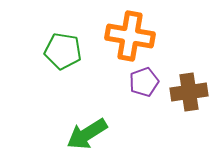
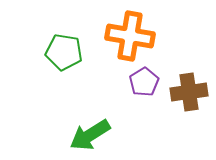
green pentagon: moved 1 px right, 1 px down
purple pentagon: rotated 12 degrees counterclockwise
green arrow: moved 3 px right, 1 px down
